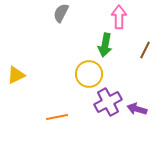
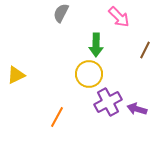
pink arrow: rotated 135 degrees clockwise
green arrow: moved 9 px left; rotated 10 degrees counterclockwise
orange line: rotated 50 degrees counterclockwise
